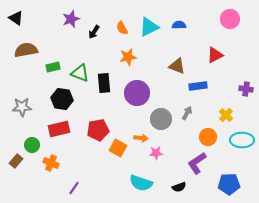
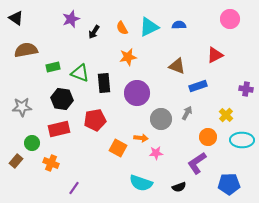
blue rectangle: rotated 12 degrees counterclockwise
red pentagon: moved 3 px left, 10 px up
green circle: moved 2 px up
